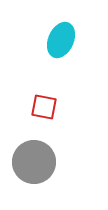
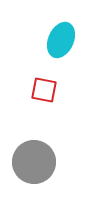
red square: moved 17 px up
